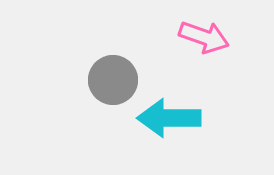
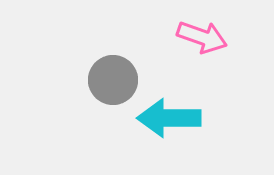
pink arrow: moved 2 px left
